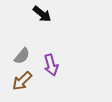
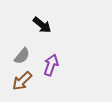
black arrow: moved 11 px down
purple arrow: rotated 145 degrees counterclockwise
